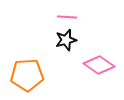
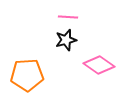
pink line: moved 1 px right
